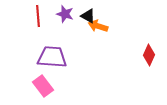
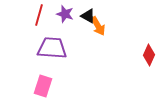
red line: moved 1 px right, 1 px up; rotated 20 degrees clockwise
orange arrow: rotated 138 degrees counterclockwise
purple trapezoid: moved 9 px up
pink rectangle: rotated 55 degrees clockwise
